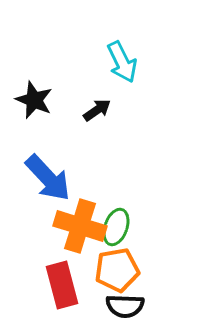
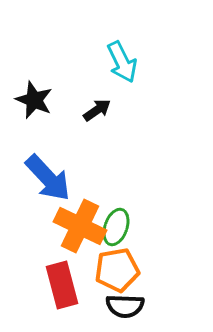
orange cross: rotated 9 degrees clockwise
